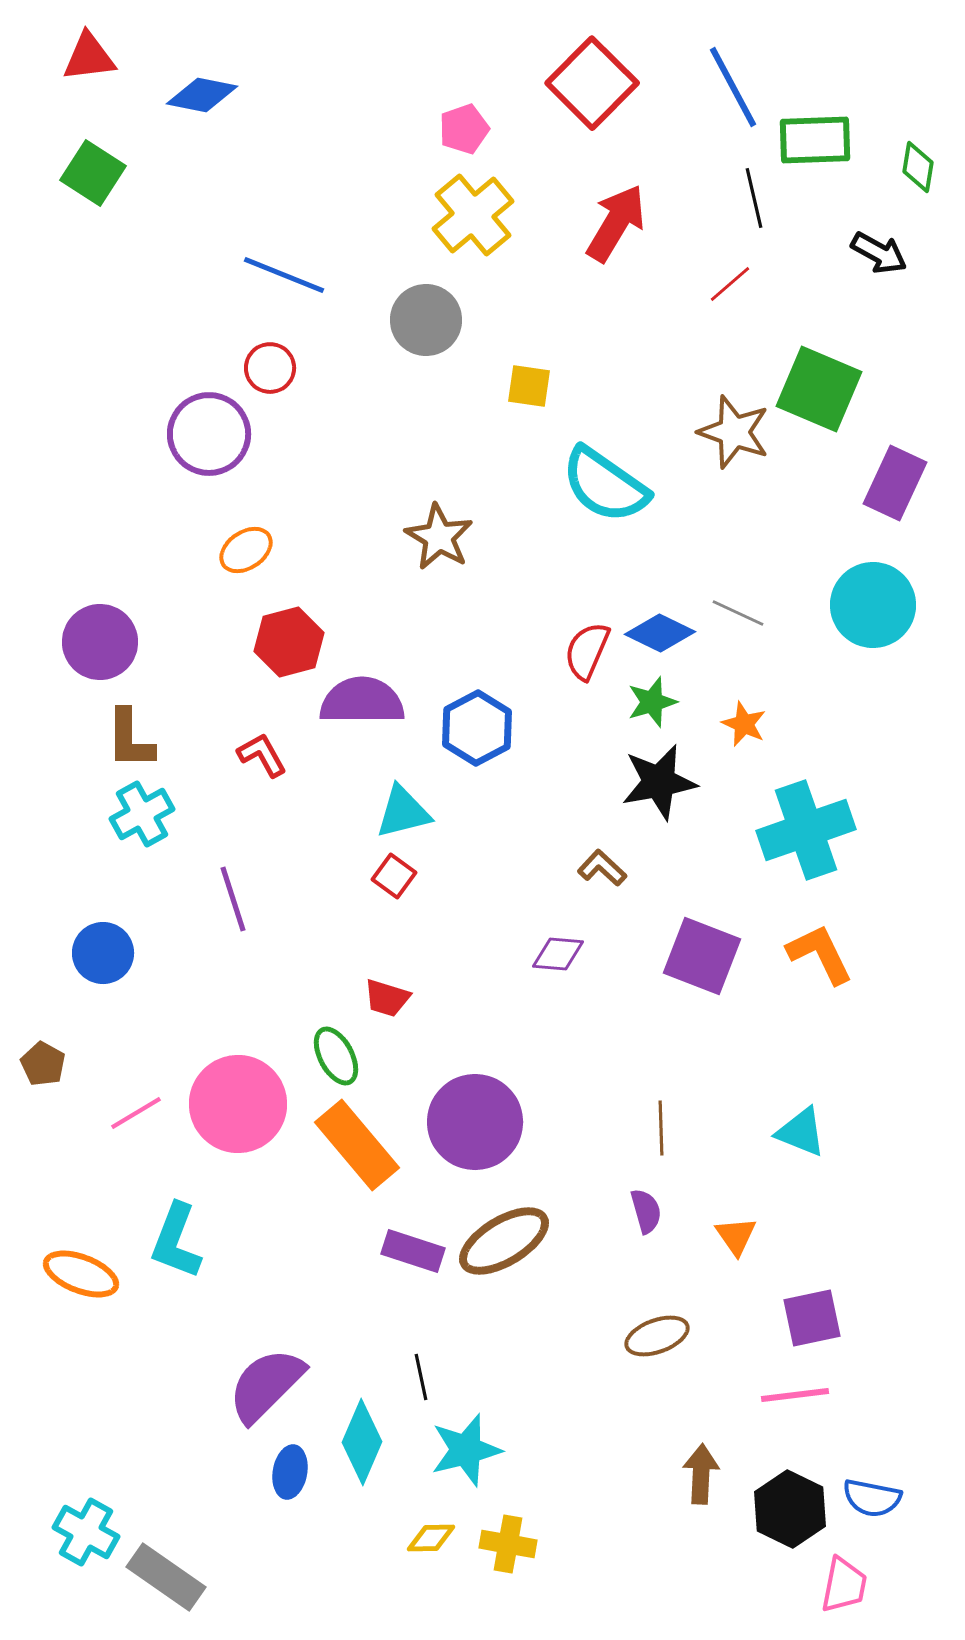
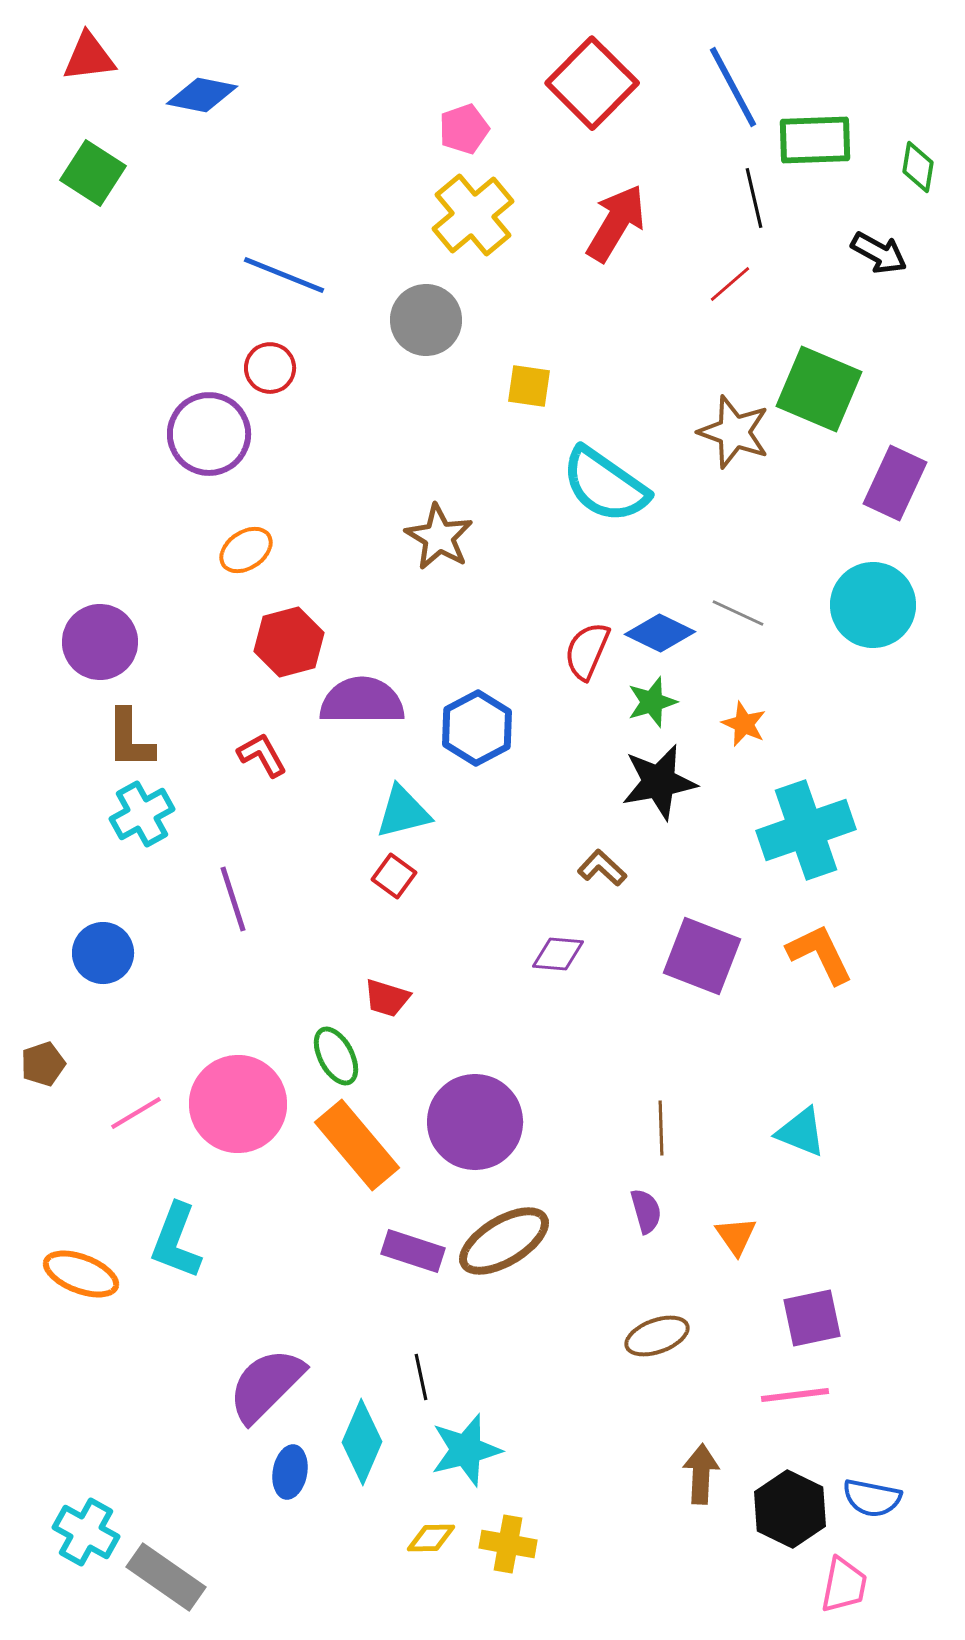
brown pentagon at (43, 1064): rotated 24 degrees clockwise
